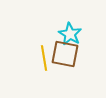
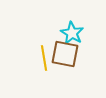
cyan star: moved 2 px right, 1 px up
